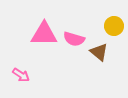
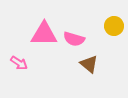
brown triangle: moved 10 px left, 12 px down
pink arrow: moved 2 px left, 12 px up
